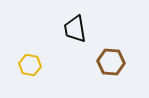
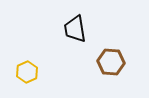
yellow hexagon: moved 3 px left, 7 px down; rotated 25 degrees clockwise
